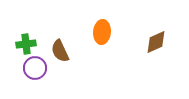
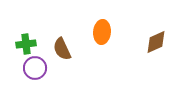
brown semicircle: moved 2 px right, 2 px up
